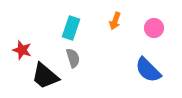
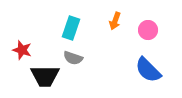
pink circle: moved 6 px left, 2 px down
gray semicircle: rotated 126 degrees clockwise
black trapezoid: rotated 40 degrees counterclockwise
